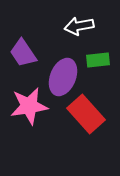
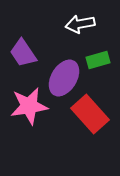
white arrow: moved 1 px right, 2 px up
green rectangle: rotated 10 degrees counterclockwise
purple ellipse: moved 1 px right, 1 px down; rotated 9 degrees clockwise
red rectangle: moved 4 px right
